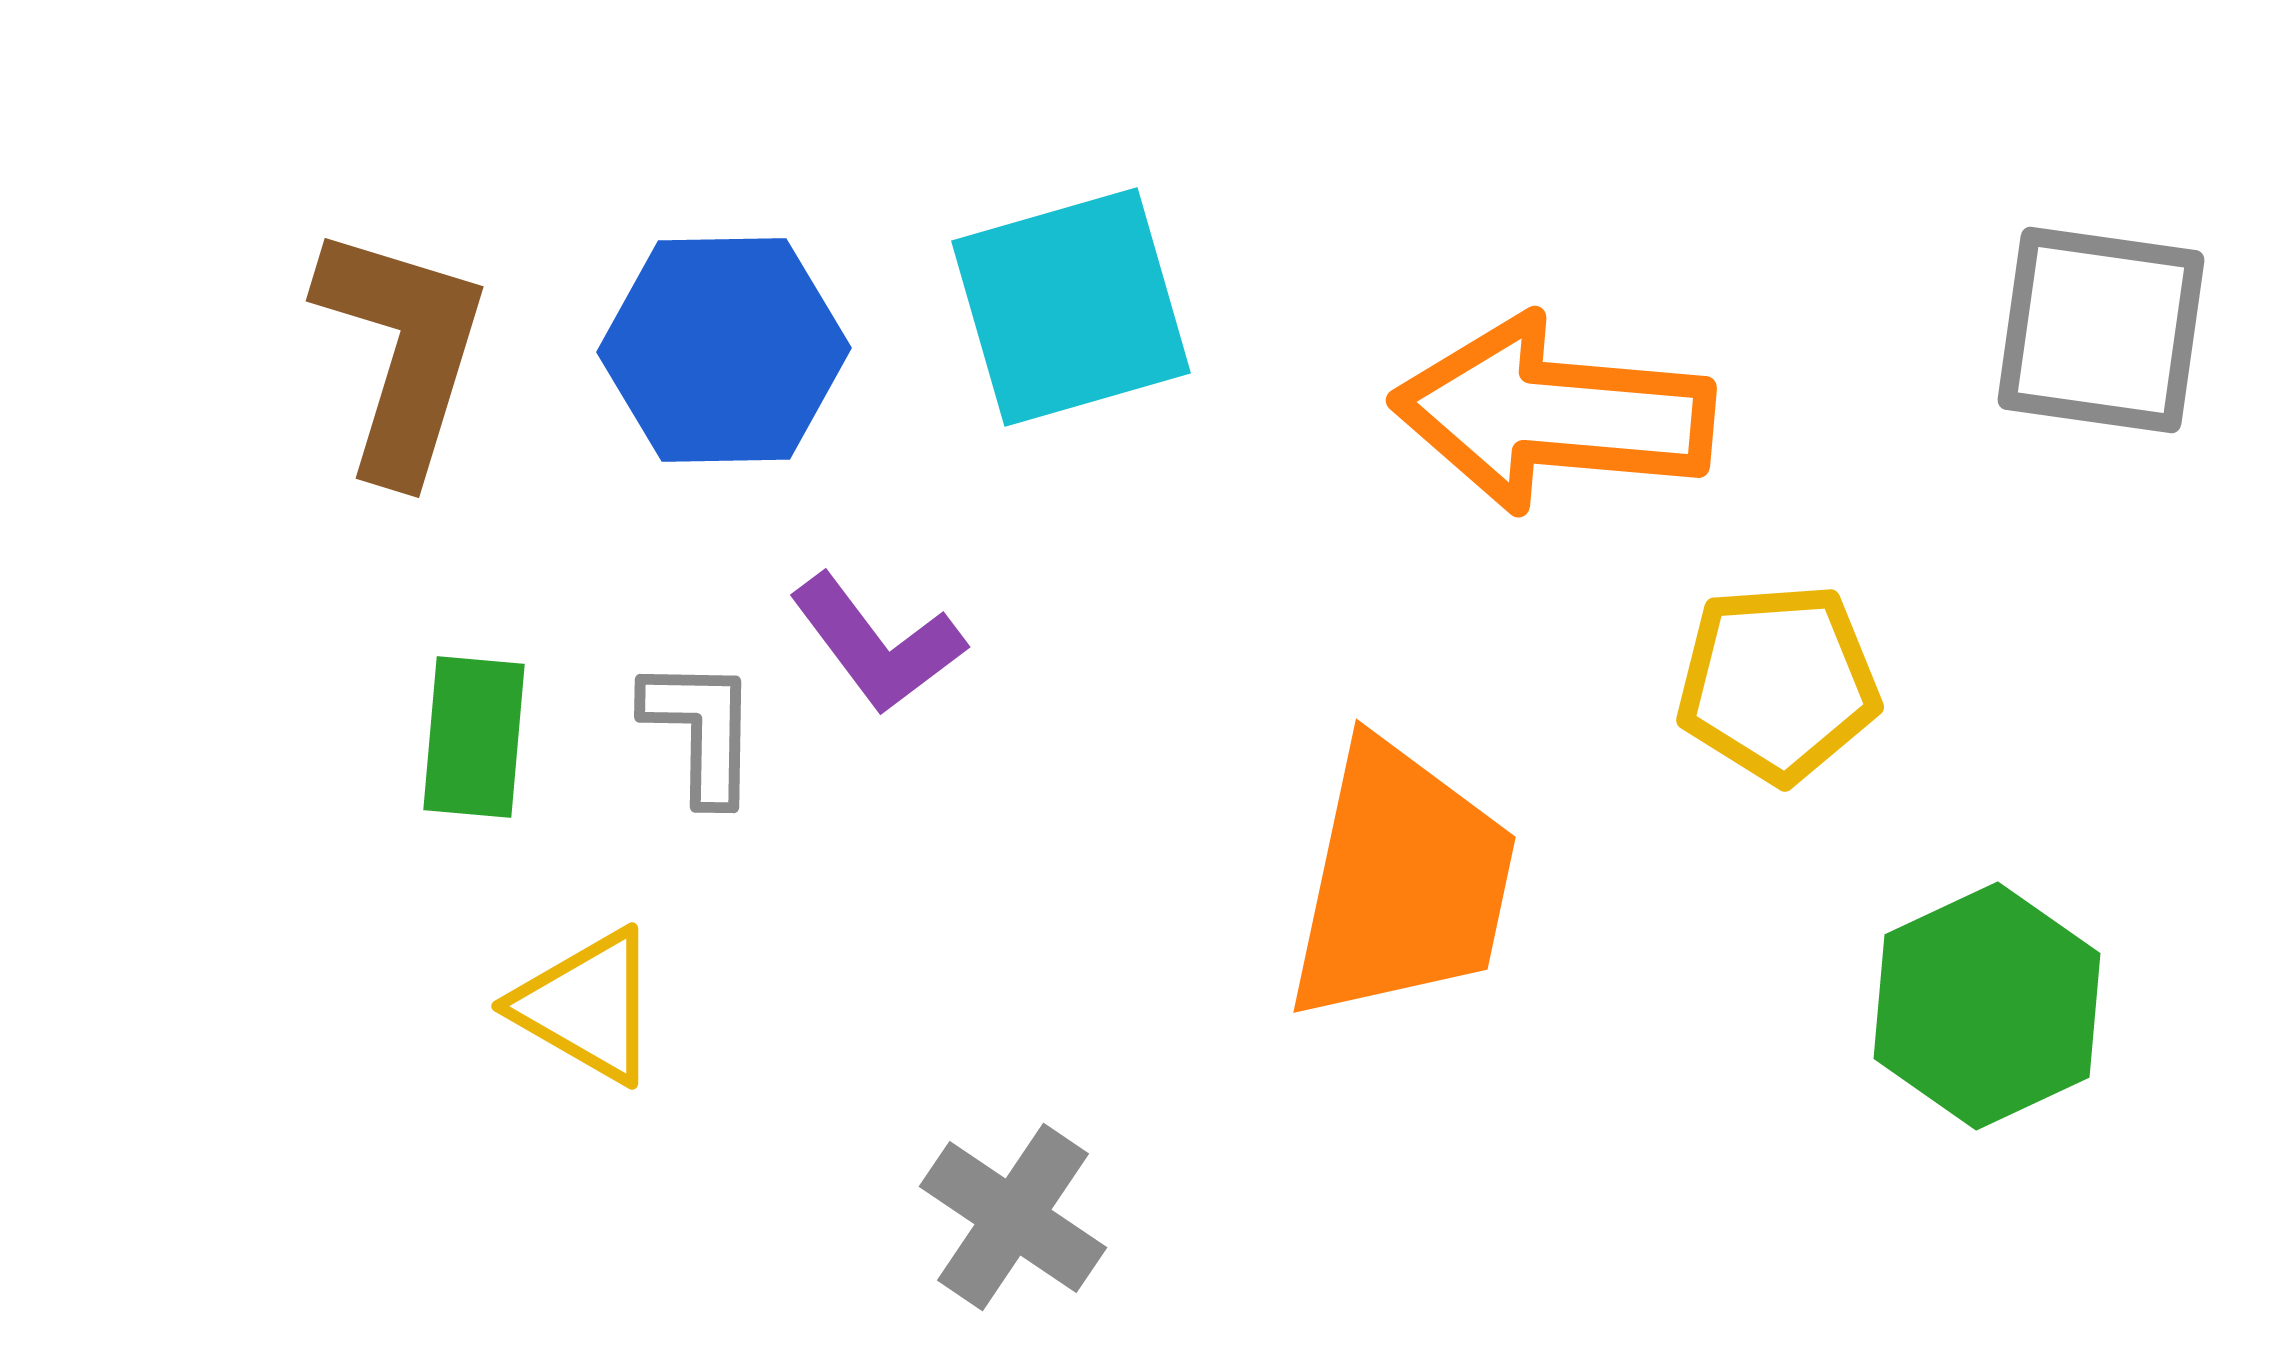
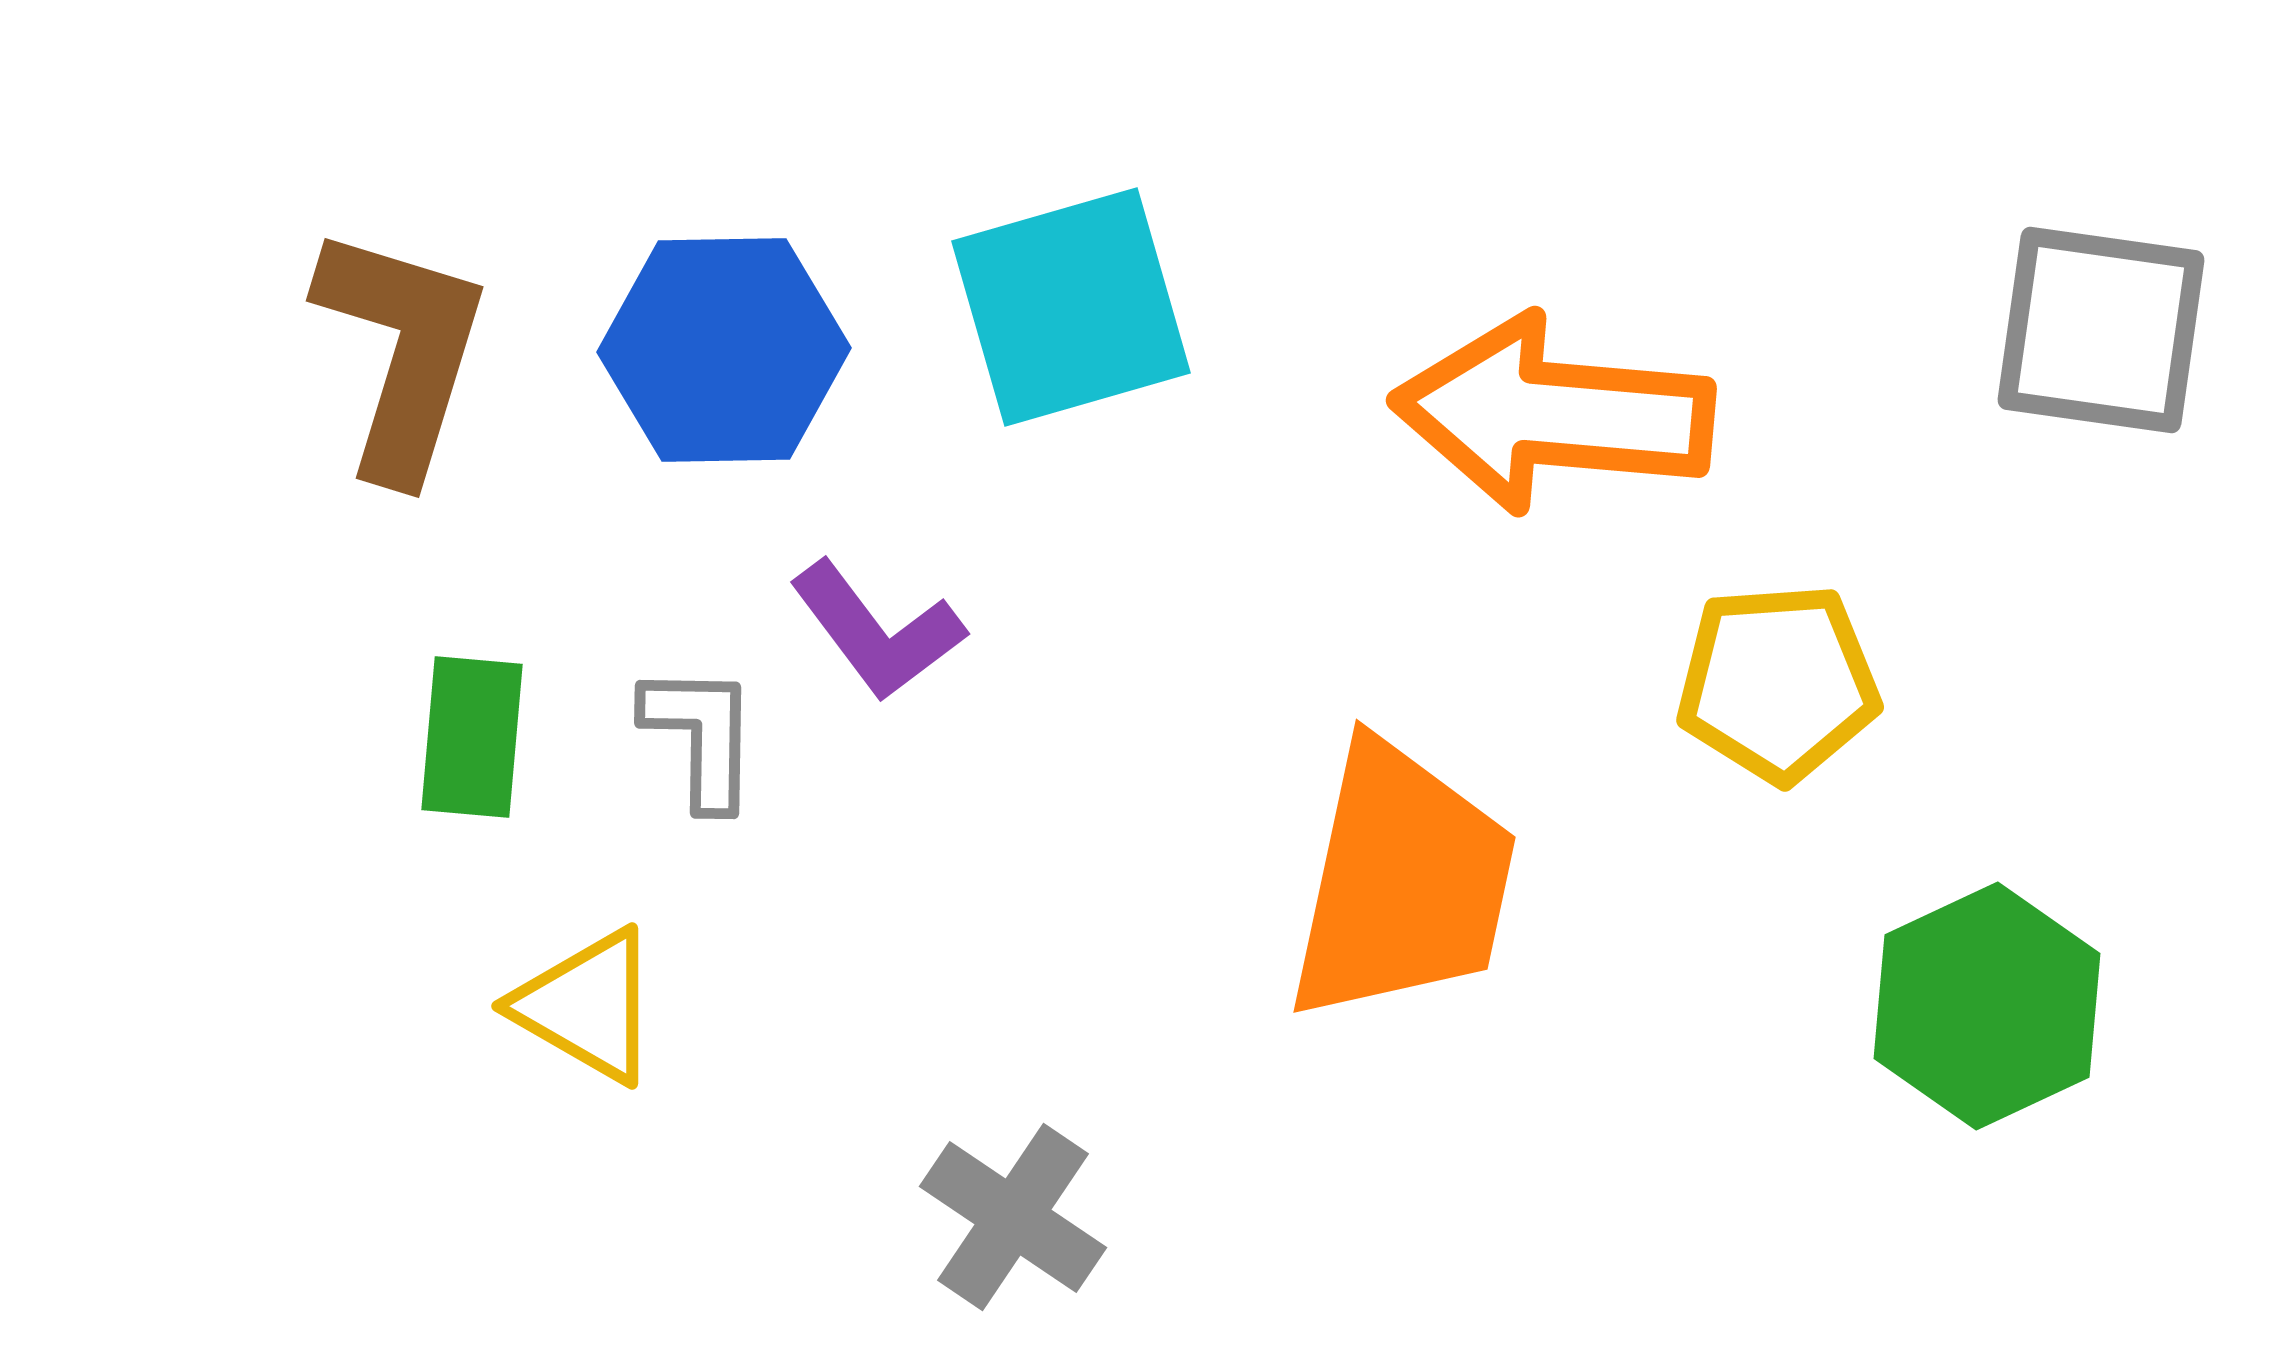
purple L-shape: moved 13 px up
gray L-shape: moved 6 px down
green rectangle: moved 2 px left
